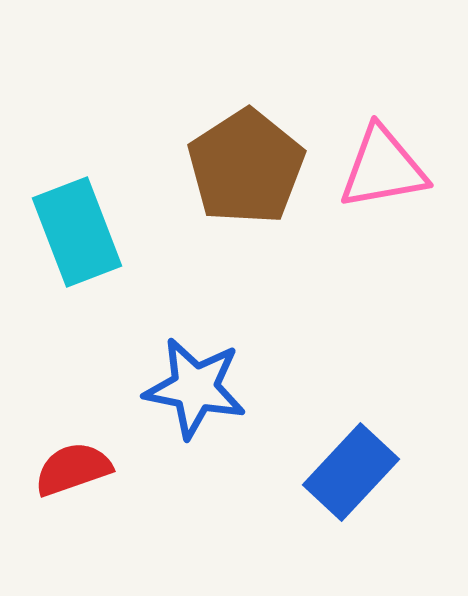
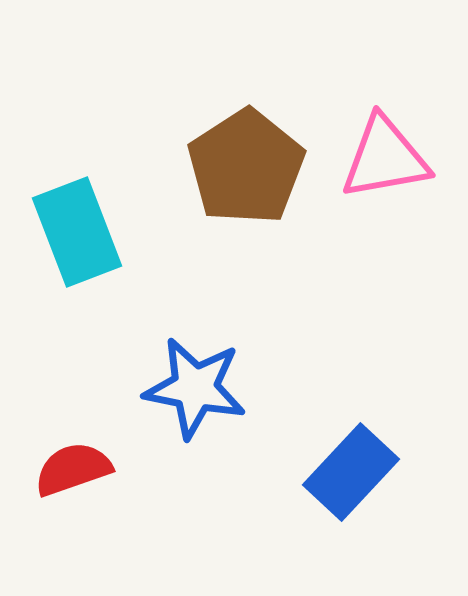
pink triangle: moved 2 px right, 10 px up
